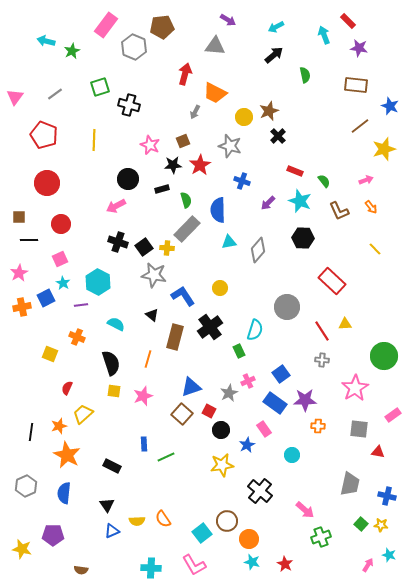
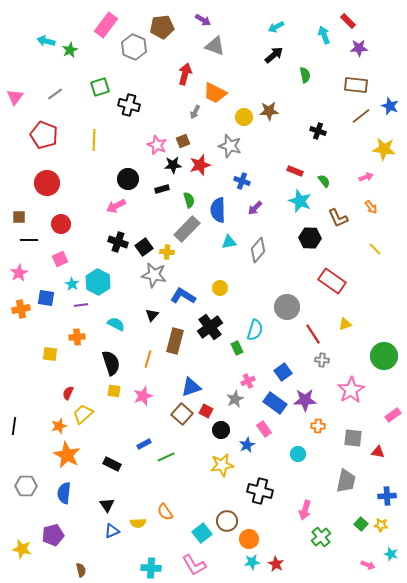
purple arrow at (228, 20): moved 25 px left
gray triangle at (215, 46): rotated 15 degrees clockwise
purple star at (359, 48): rotated 12 degrees counterclockwise
green star at (72, 51): moved 2 px left, 1 px up
brown star at (269, 111): rotated 18 degrees clockwise
brown line at (360, 126): moved 1 px right, 10 px up
black cross at (278, 136): moved 40 px right, 5 px up; rotated 28 degrees counterclockwise
pink star at (150, 145): moved 7 px right
yellow star at (384, 149): rotated 25 degrees clockwise
red star at (200, 165): rotated 15 degrees clockwise
pink arrow at (366, 180): moved 3 px up
green semicircle at (186, 200): moved 3 px right
purple arrow at (268, 203): moved 13 px left, 5 px down
brown L-shape at (339, 211): moved 1 px left, 7 px down
black hexagon at (303, 238): moved 7 px right
yellow cross at (167, 248): moved 4 px down
red rectangle at (332, 281): rotated 8 degrees counterclockwise
cyan star at (63, 283): moved 9 px right, 1 px down
blue L-shape at (183, 296): rotated 25 degrees counterclockwise
blue square at (46, 298): rotated 36 degrees clockwise
orange cross at (22, 307): moved 1 px left, 2 px down
black triangle at (152, 315): rotated 32 degrees clockwise
yellow triangle at (345, 324): rotated 16 degrees counterclockwise
red line at (322, 331): moved 9 px left, 3 px down
orange cross at (77, 337): rotated 28 degrees counterclockwise
brown rectangle at (175, 337): moved 4 px down
green rectangle at (239, 351): moved 2 px left, 3 px up
yellow square at (50, 354): rotated 14 degrees counterclockwise
blue square at (281, 374): moved 2 px right, 2 px up
red semicircle at (67, 388): moved 1 px right, 5 px down
pink star at (355, 388): moved 4 px left, 2 px down
gray star at (229, 393): moved 6 px right, 6 px down
red square at (209, 411): moved 3 px left
gray square at (359, 429): moved 6 px left, 9 px down
black line at (31, 432): moved 17 px left, 6 px up
blue rectangle at (144, 444): rotated 64 degrees clockwise
cyan circle at (292, 455): moved 6 px right, 1 px up
black rectangle at (112, 466): moved 2 px up
gray trapezoid at (350, 484): moved 4 px left, 3 px up
gray hexagon at (26, 486): rotated 25 degrees clockwise
black cross at (260, 491): rotated 25 degrees counterclockwise
blue cross at (387, 496): rotated 18 degrees counterclockwise
pink arrow at (305, 510): rotated 66 degrees clockwise
orange semicircle at (163, 519): moved 2 px right, 7 px up
yellow semicircle at (137, 521): moved 1 px right, 2 px down
purple pentagon at (53, 535): rotated 15 degrees counterclockwise
green cross at (321, 537): rotated 18 degrees counterclockwise
cyan star at (389, 555): moved 2 px right, 1 px up
cyan star at (252, 562): rotated 21 degrees counterclockwise
red star at (285, 564): moved 9 px left
pink arrow at (368, 565): rotated 80 degrees clockwise
brown semicircle at (81, 570): rotated 112 degrees counterclockwise
